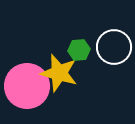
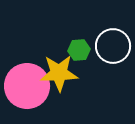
white circle: moved 1 px left, 1 px up
yellow star: rotated 18 degrees counterclockwise
